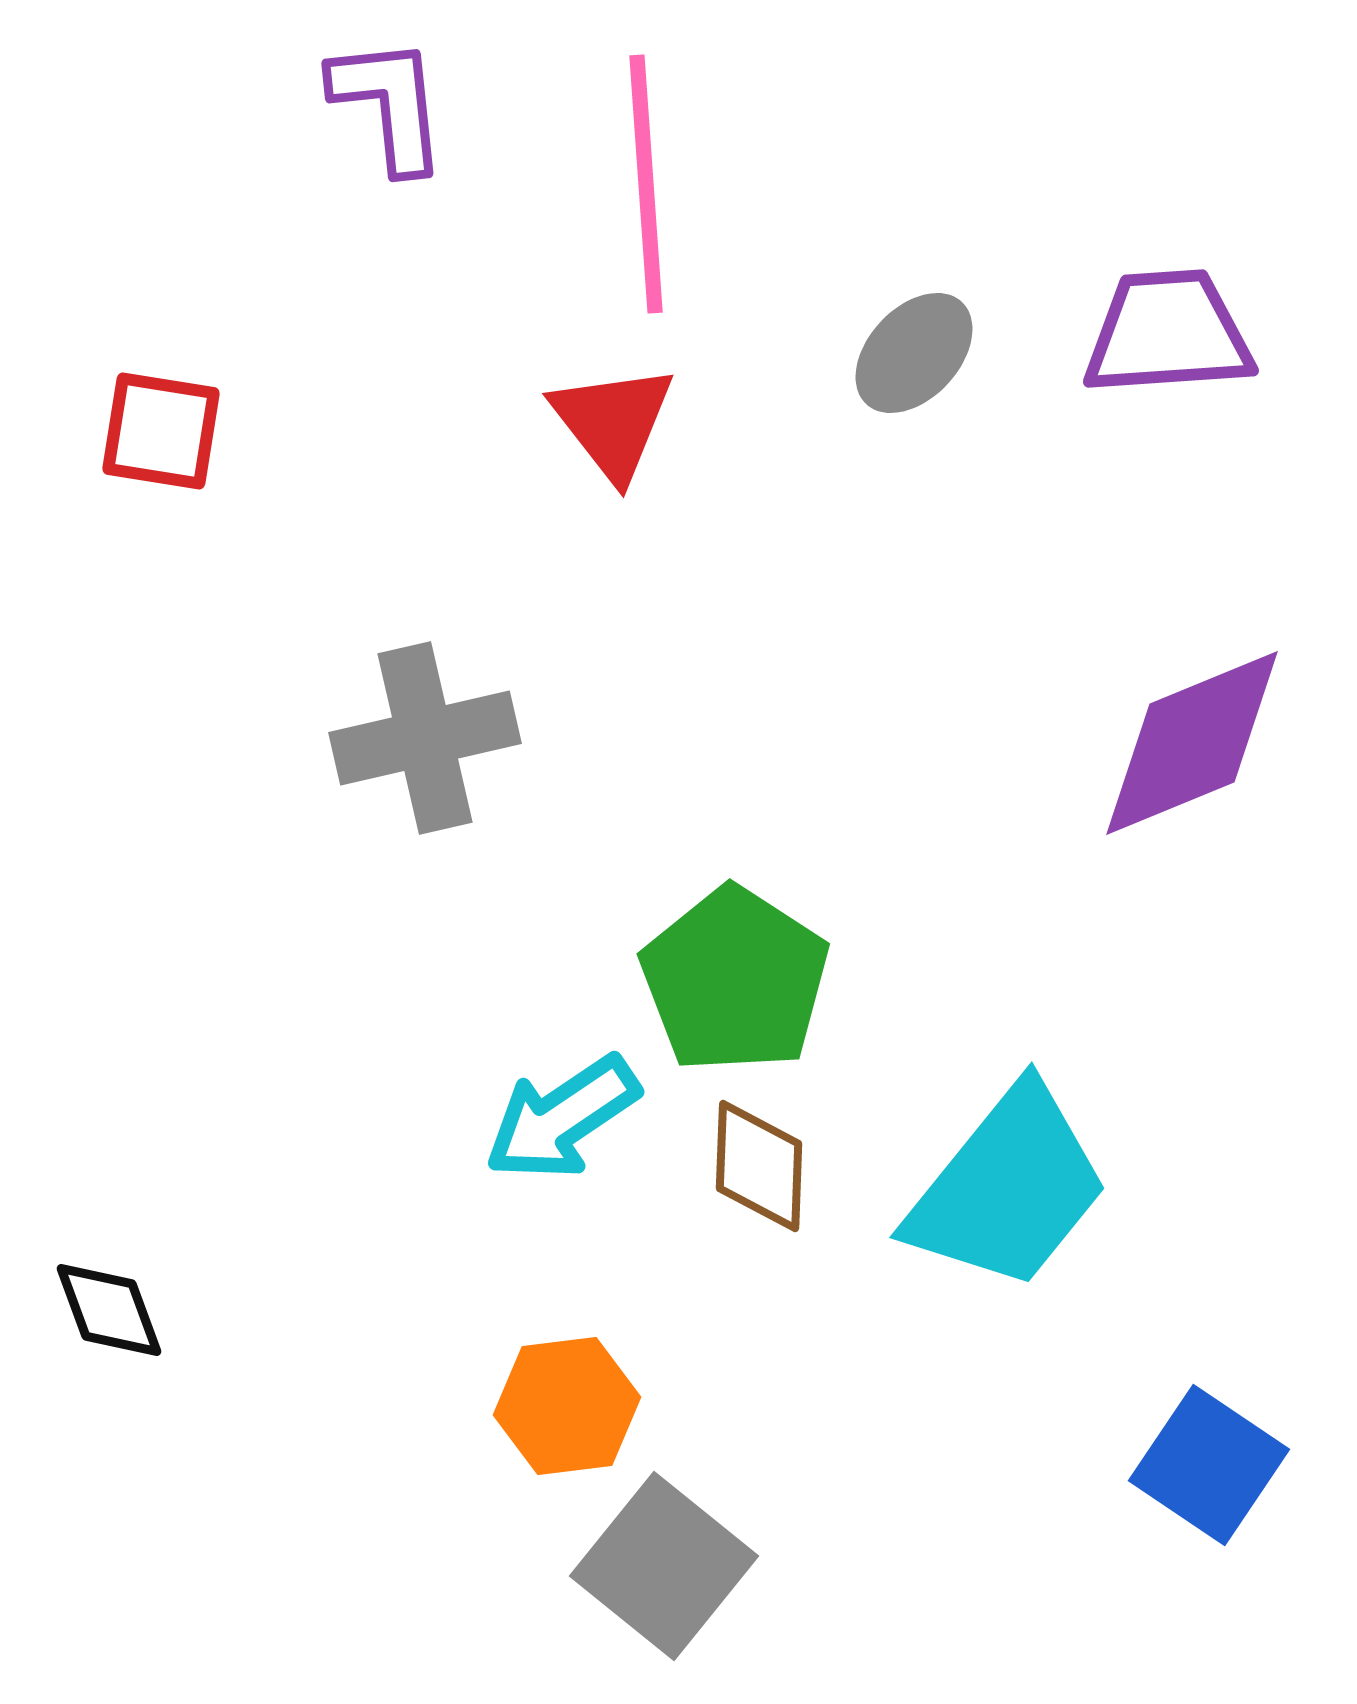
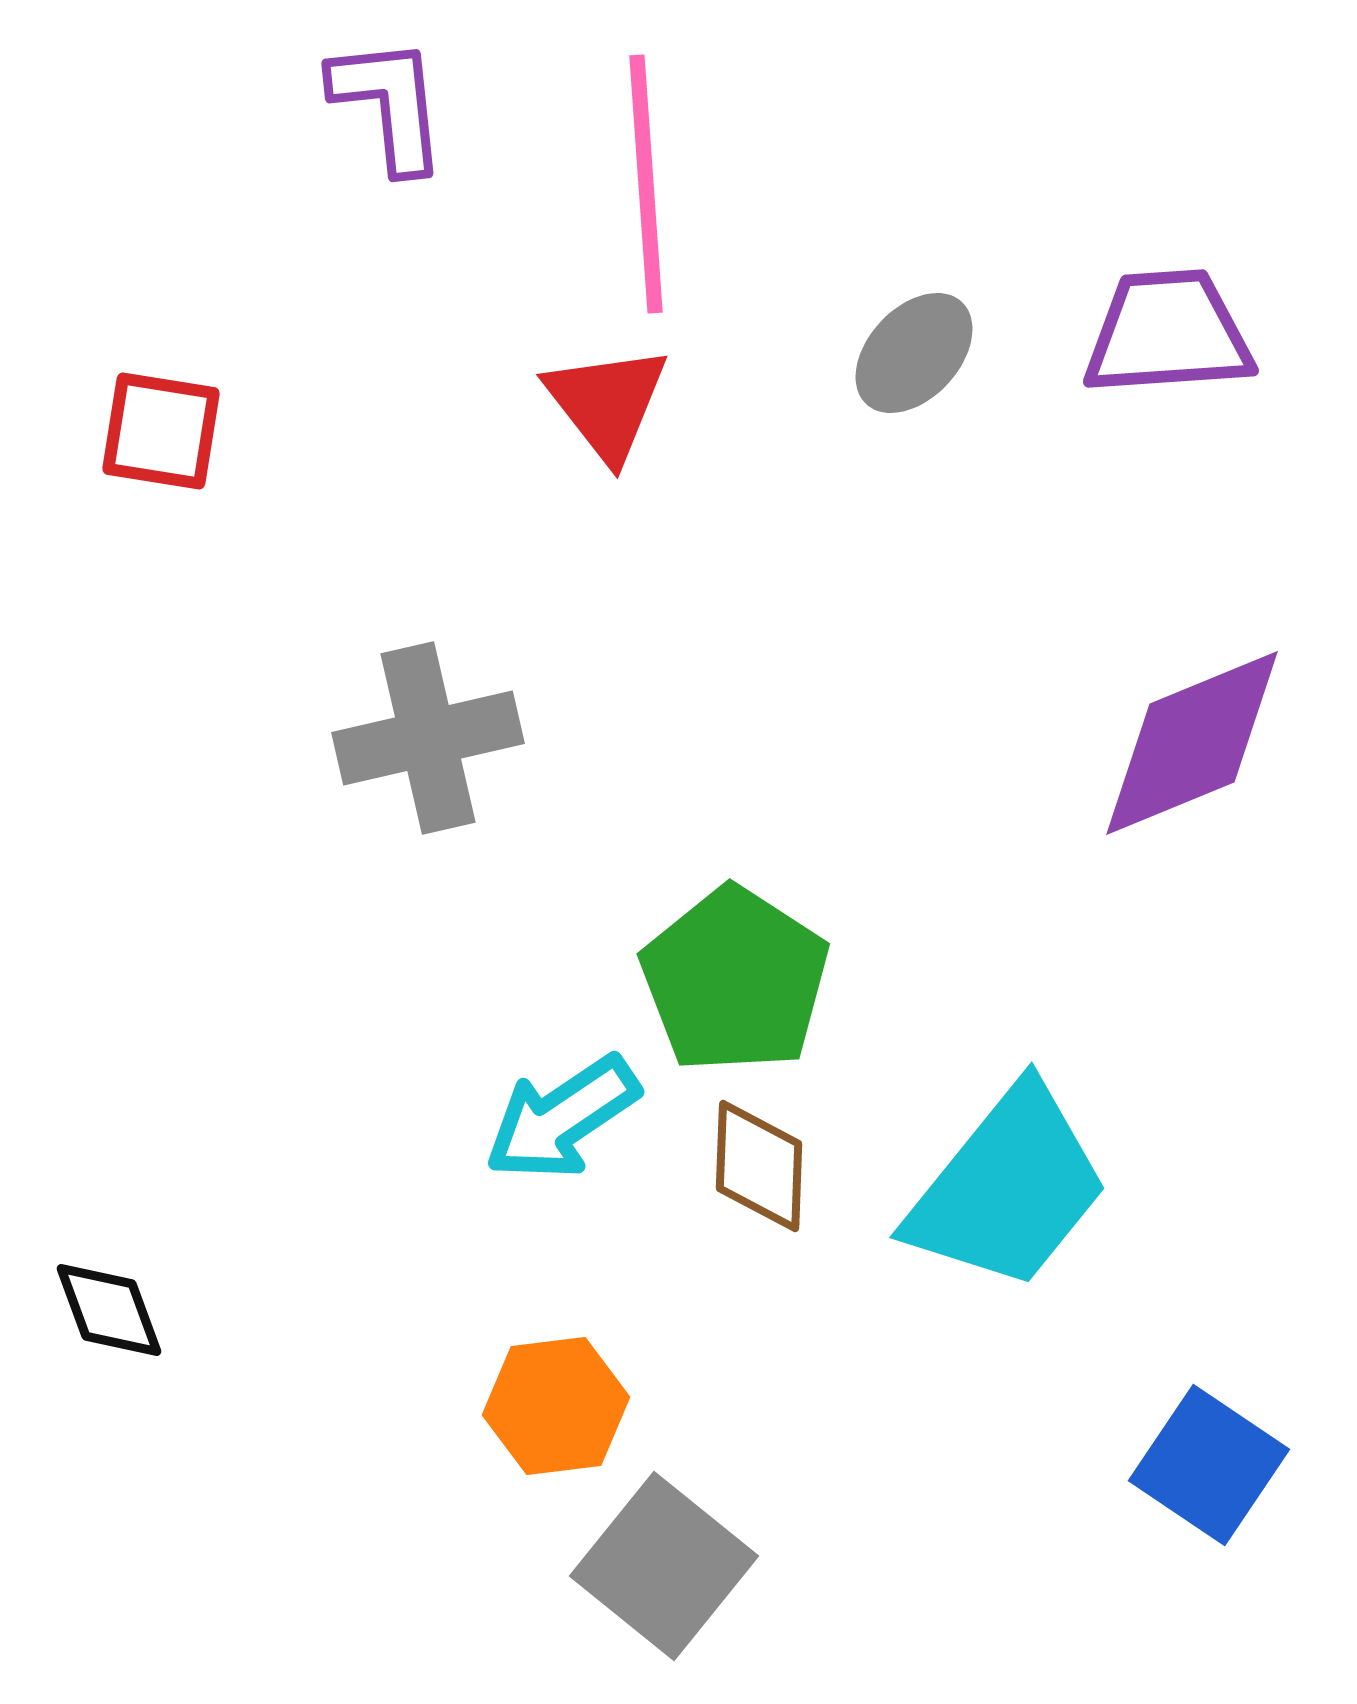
red triangle: moved 6 px left, 19 px up
gray cross: moved 3 px right
orange hexagon: moved 11 px left
